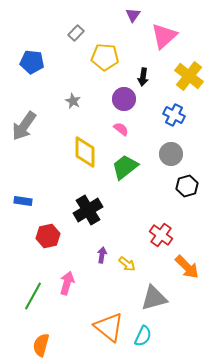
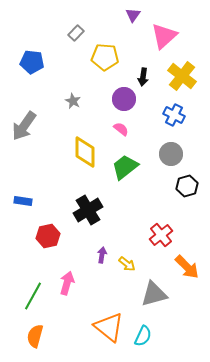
yellow cross: moved 7 px left
red cross: rotated 15 degrees clockwise
gray triangle: moved 4 px up
orange semicircle: moved 6 px left, 9 px up
